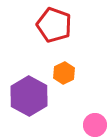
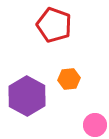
orange hexagon: moved 5 px right, 6 px down; rotated 20 degrees clockwise
purple hexagon: moved 2 px left
